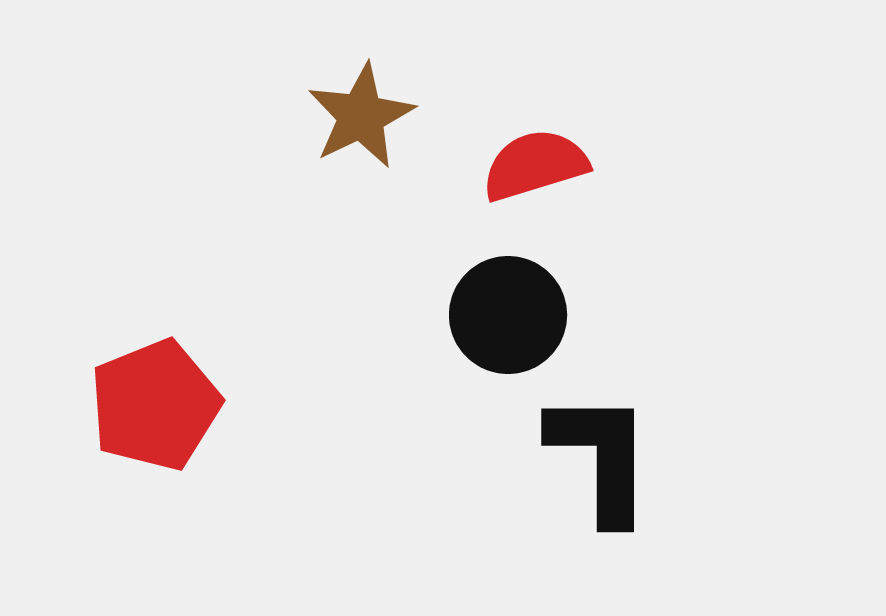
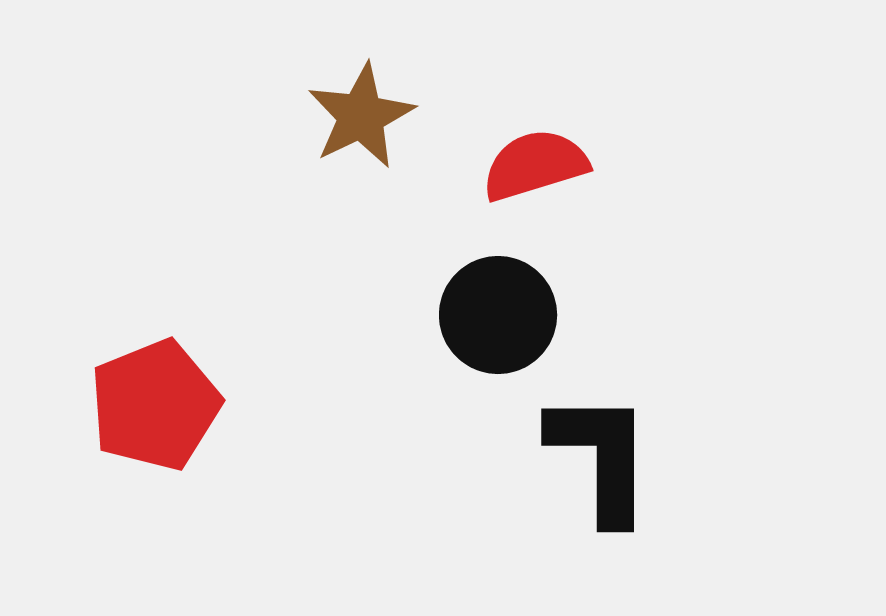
black circle: moved 10 px left
